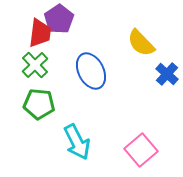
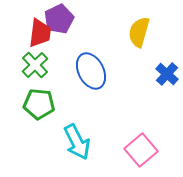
purple pentagon: rotated 8 degrees clockwise
yellow semicircle: moved 2 px left, 11 px up; rotated 60 degrees clockwise
